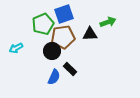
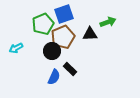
brown pentagon: rotated 15 degrees counterclockwise
